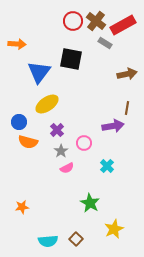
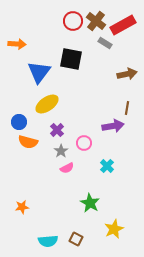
brown square: rotated 16 degrees counterclockwise
